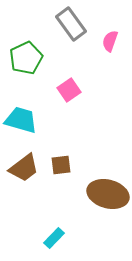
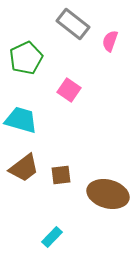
gray rectangle: moved 2 px right; rotated 16 degrees counterclockwise
pink square: rotated 20 degrees counterclockwise
brown square: moved 10 px down
cyan rectangle: moved 2 px left, 1 px up
